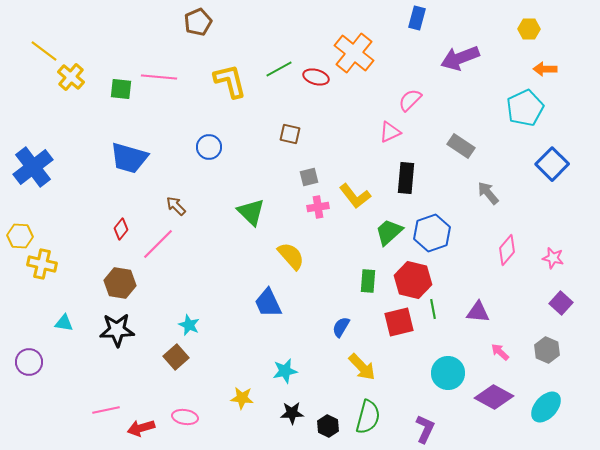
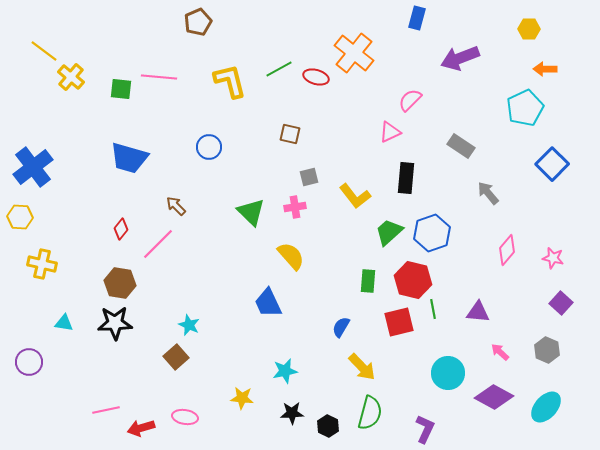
pink cross at (318, 207): moved 23 px left
yellow hexagon at (20, 236): moved 19 px up
black star at (117, 330): moved 2 px left, 7 px up
green semicircle at (368, 417): moved 2 px right, 4 px up
